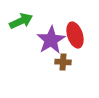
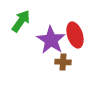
green arrow: rotated 30 degrees counterclockwise
purple star: rotated 8 degrees counterclockwise
